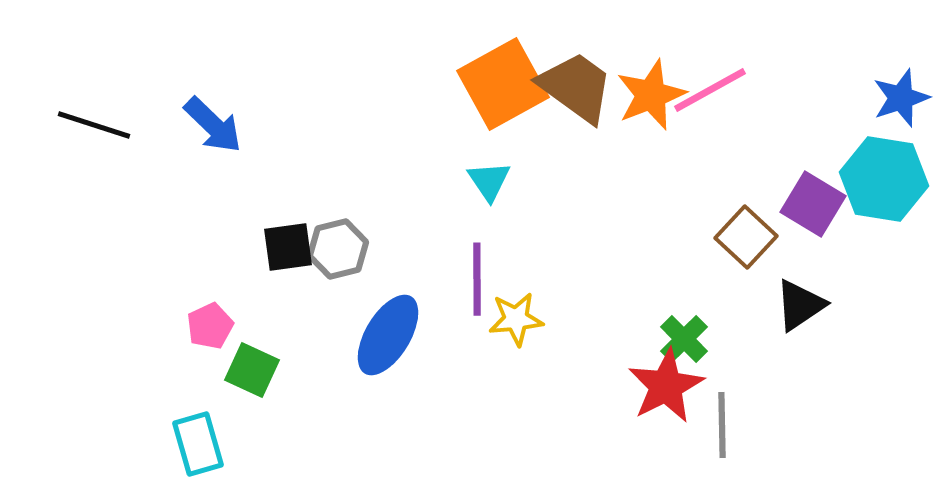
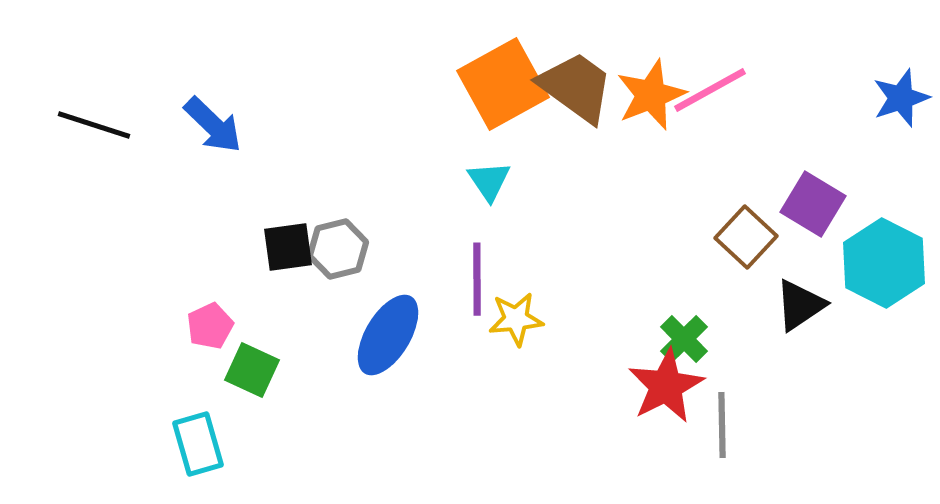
cyan hexagon: moved 84 px down; rotated 18 degrees clockwise
